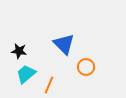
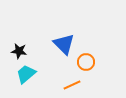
orange circle: moved 5 px up
orange line: moved 23 px right; rotated 42 degrees clockwise
